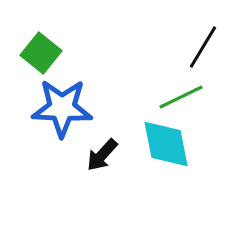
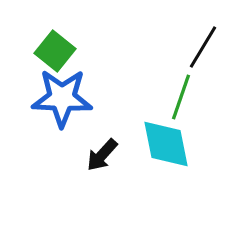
green square: moved 14 px right, 2 px up
green line: rotated 45 degrees counterclockwise
blue star: moved 10 px up
